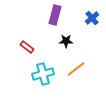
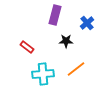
blue cross: moved 5 px left, 5 px down
cyan cross: rotated 10 degrees clockwise
